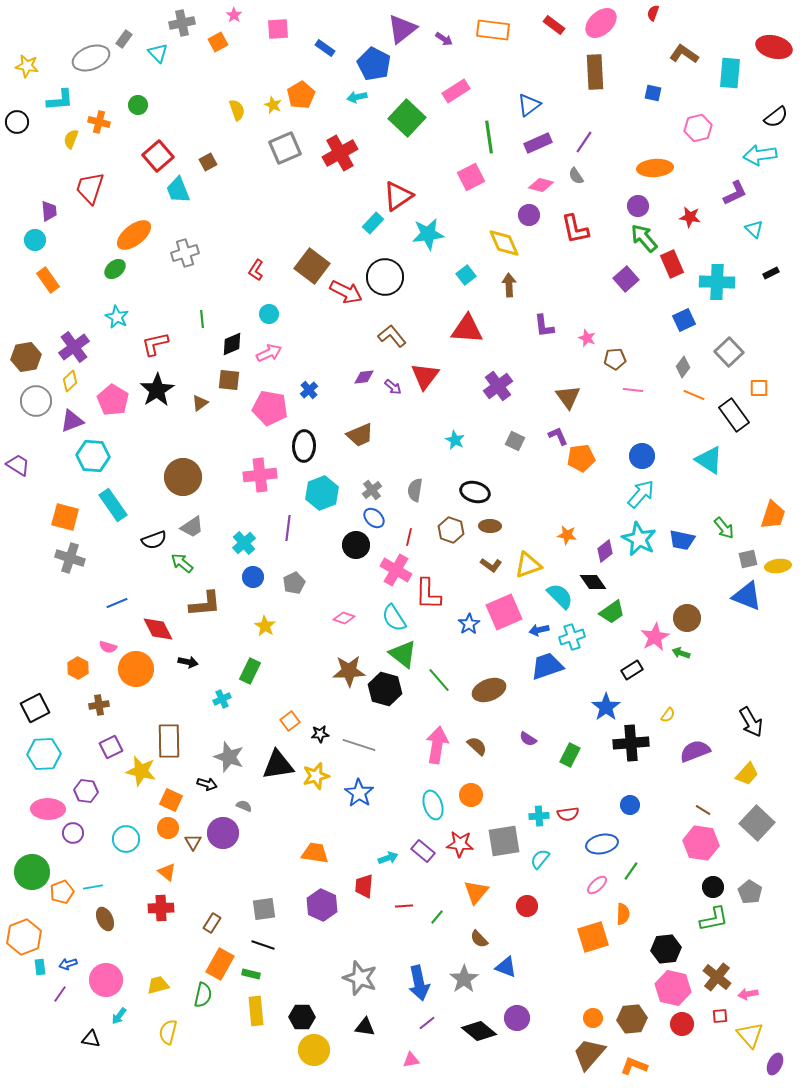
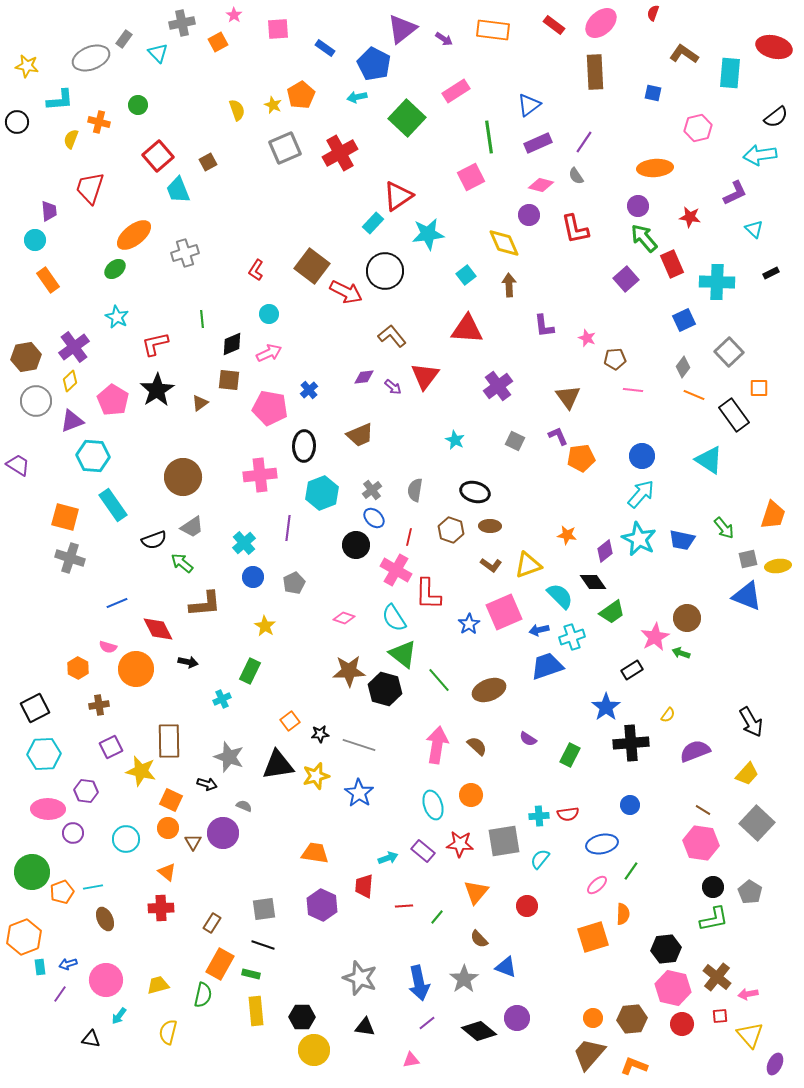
black circle at (385, 277): moved 6 px up
